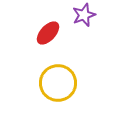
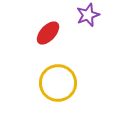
purple star: moved 4 px right
